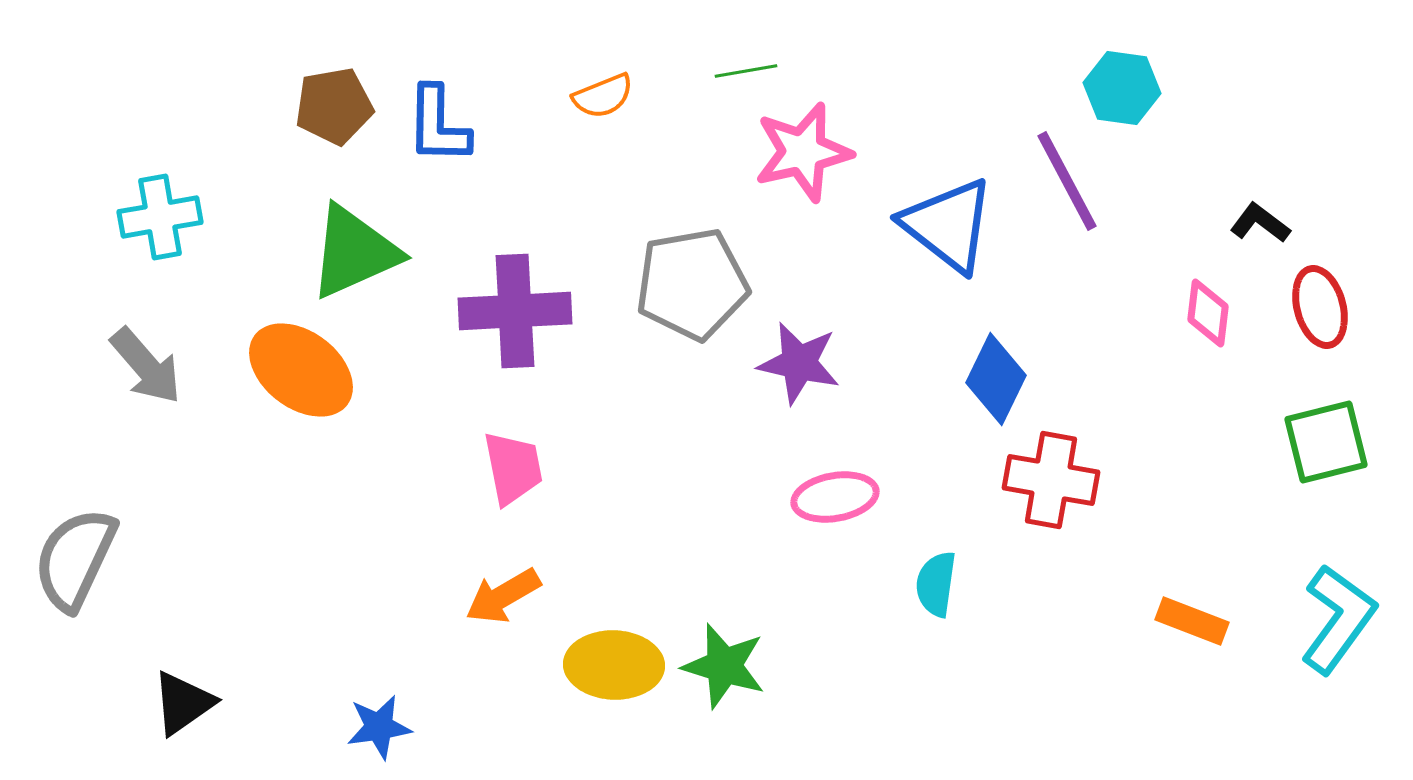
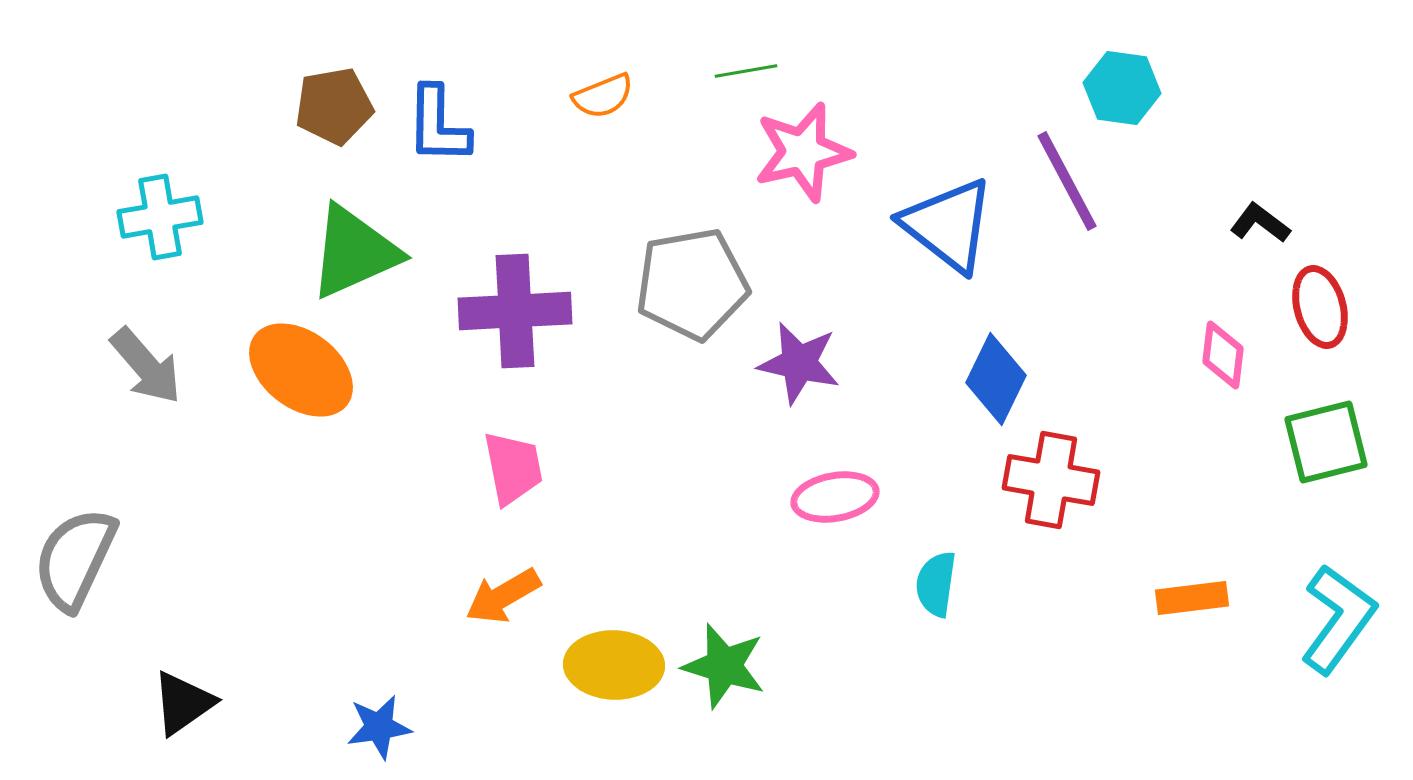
pink diamond: moved 15 px right, 42 px down
orange rectangle: moved 23 px up; rotated 28 degrees counterclockwise
